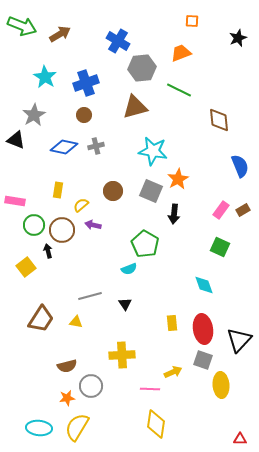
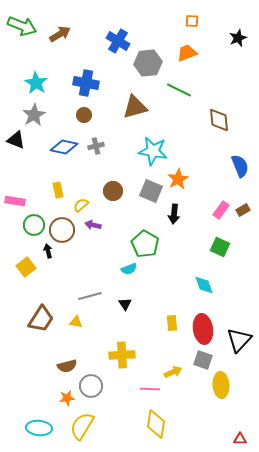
orange trapezoid at (181, 53): moved 6 px right
gray hexagon at (142, 68): moved 6 px right, 5 px up
cyan star at (45, 77): moved 9 px left, 6 px down
blue cross at (86, 83): rotated 30 degrees clockwise
yellow rectangle at (58, 190): rotated 21 degrees counterclockwise
yellow semicircle at (77, 427): moved 5 px right, 1 px up
